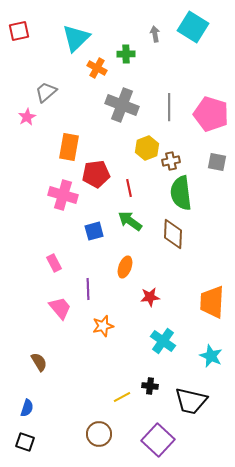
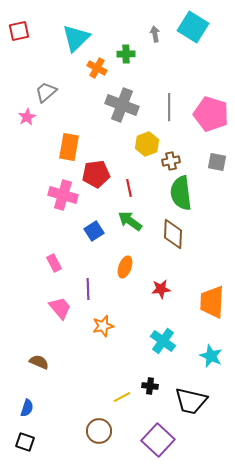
yellow hexagon: moved 4 px up
blue square: rotated 18 degrees counterclockwise
red star: moved 11 px right, 8 px up
brown semicircle: rotated 36 degrees counterclockwise
brown circle: moved 3 px up
